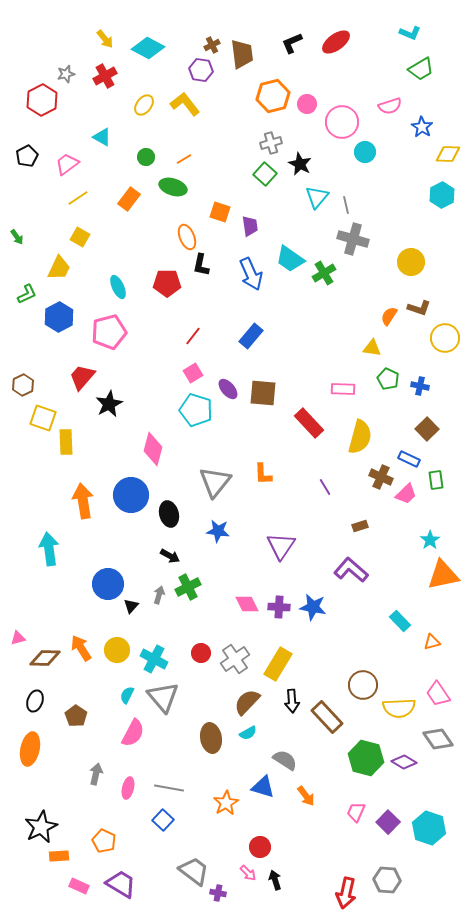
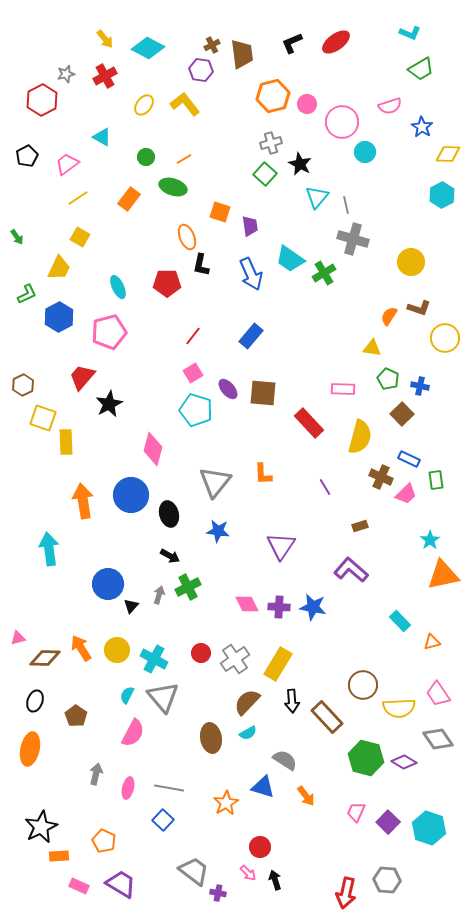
brown square at (427, 429): moved 25 px left, 15 px up
